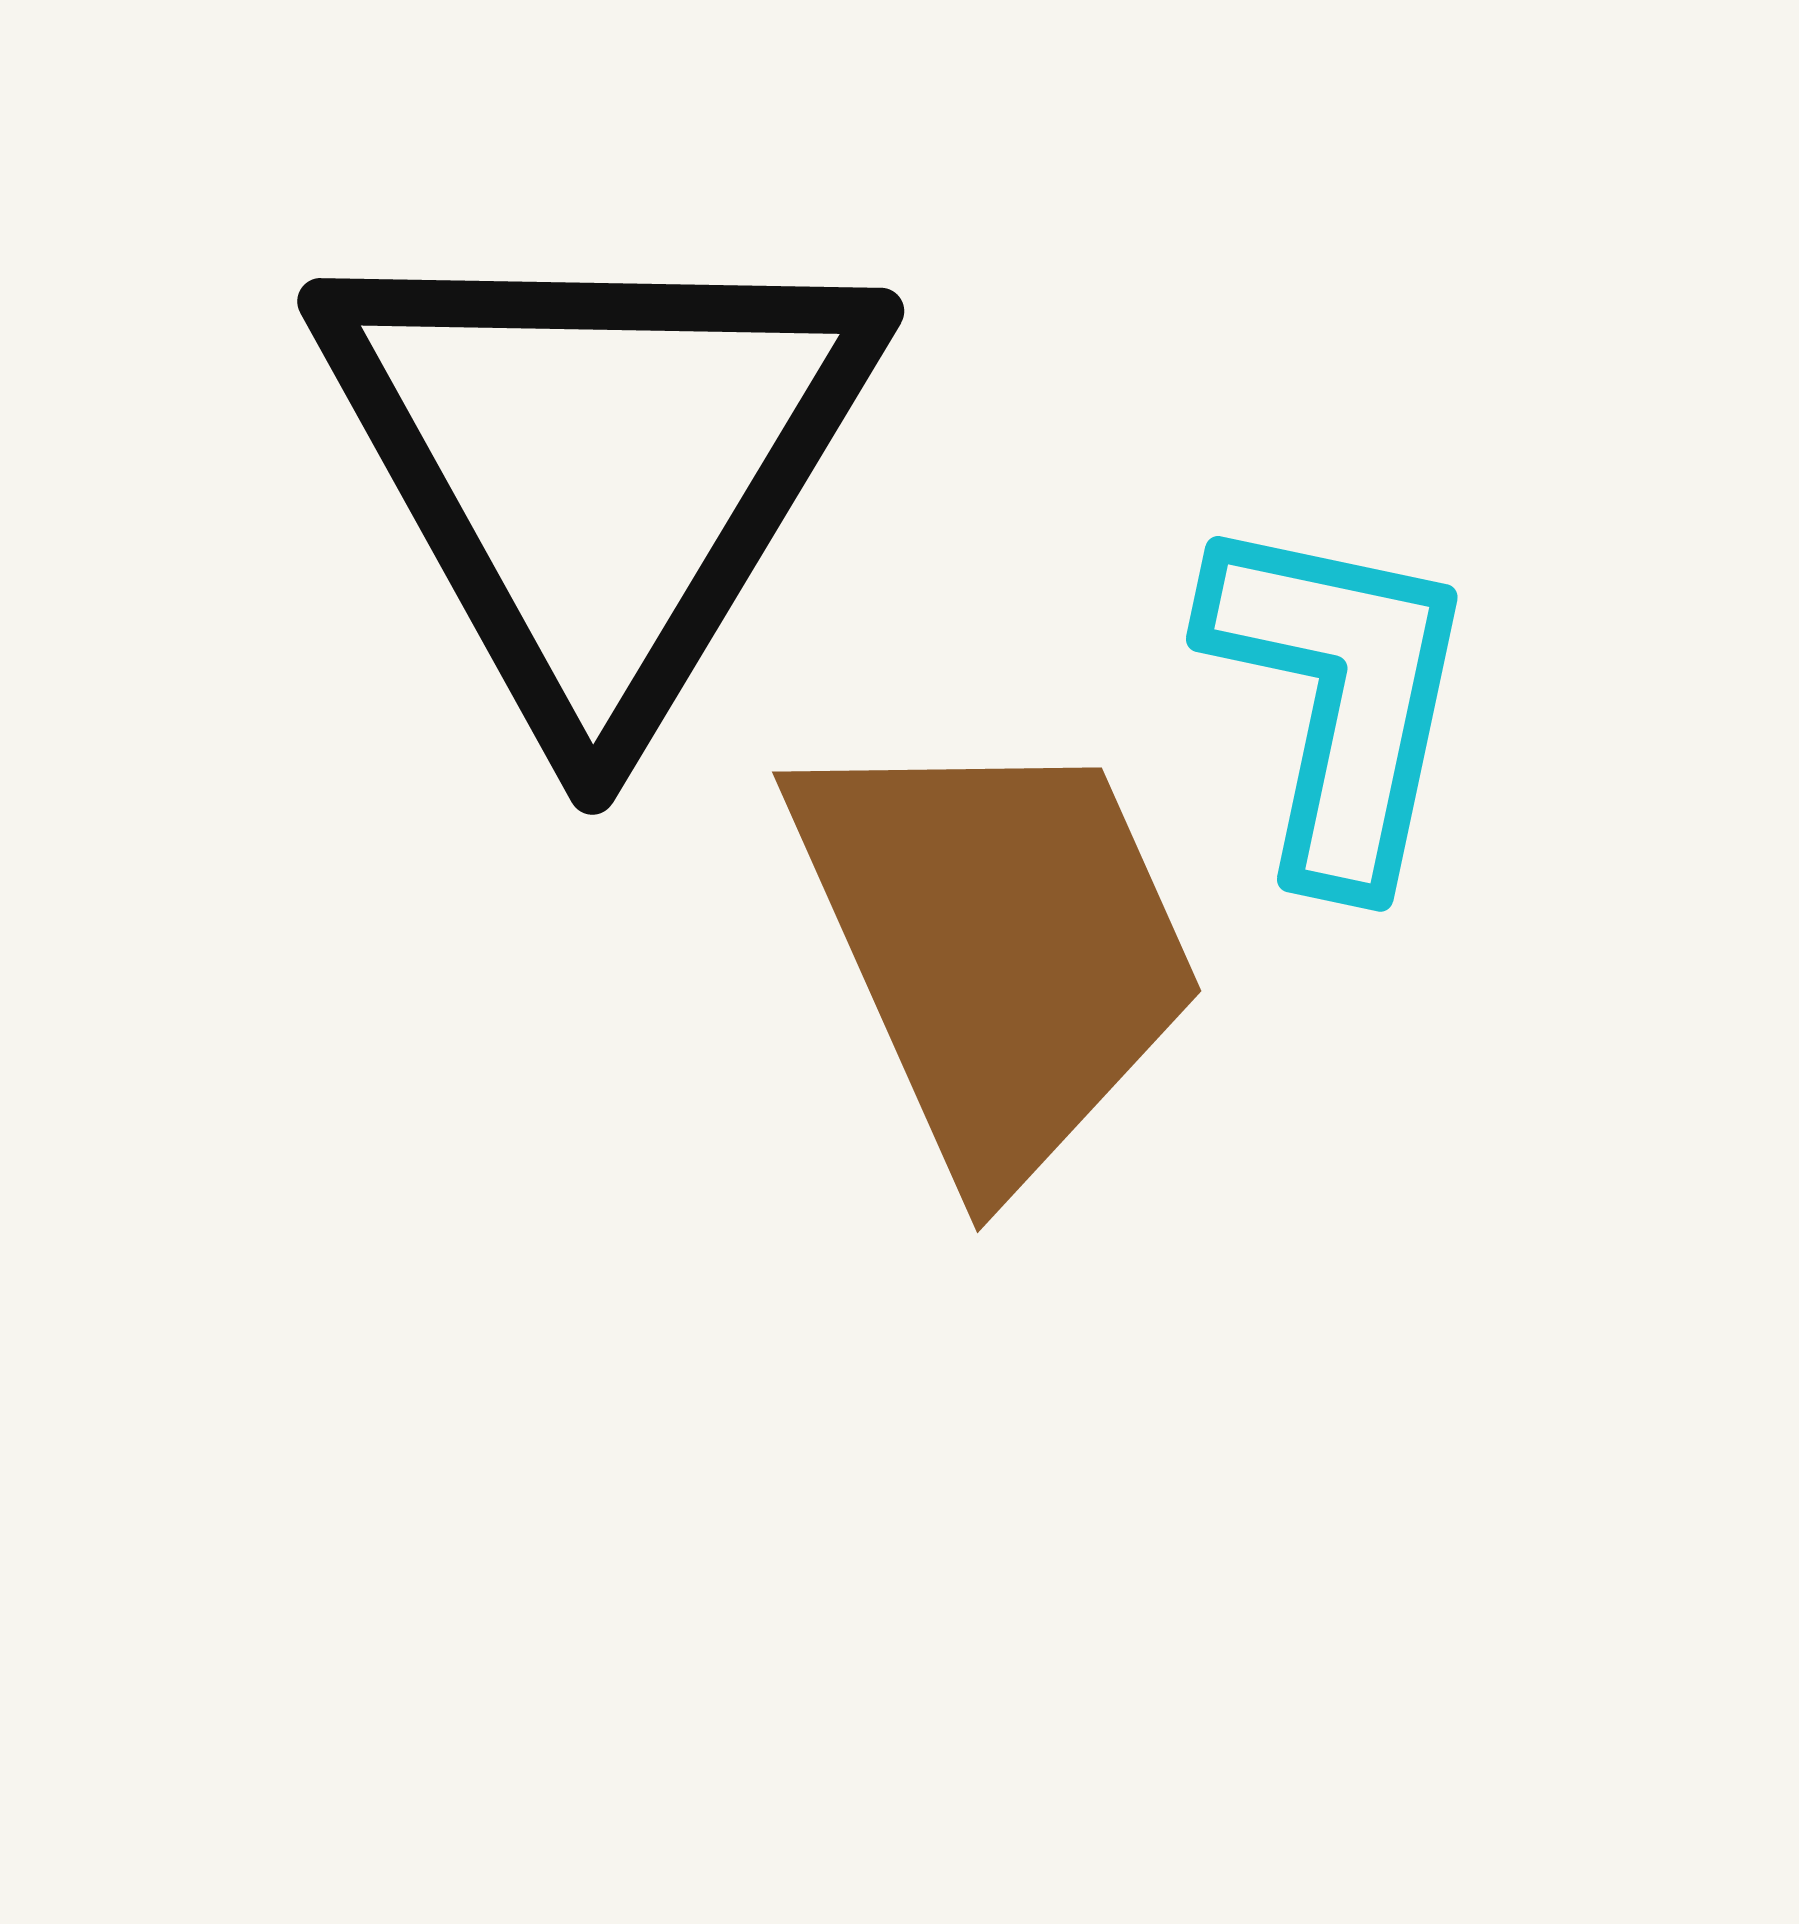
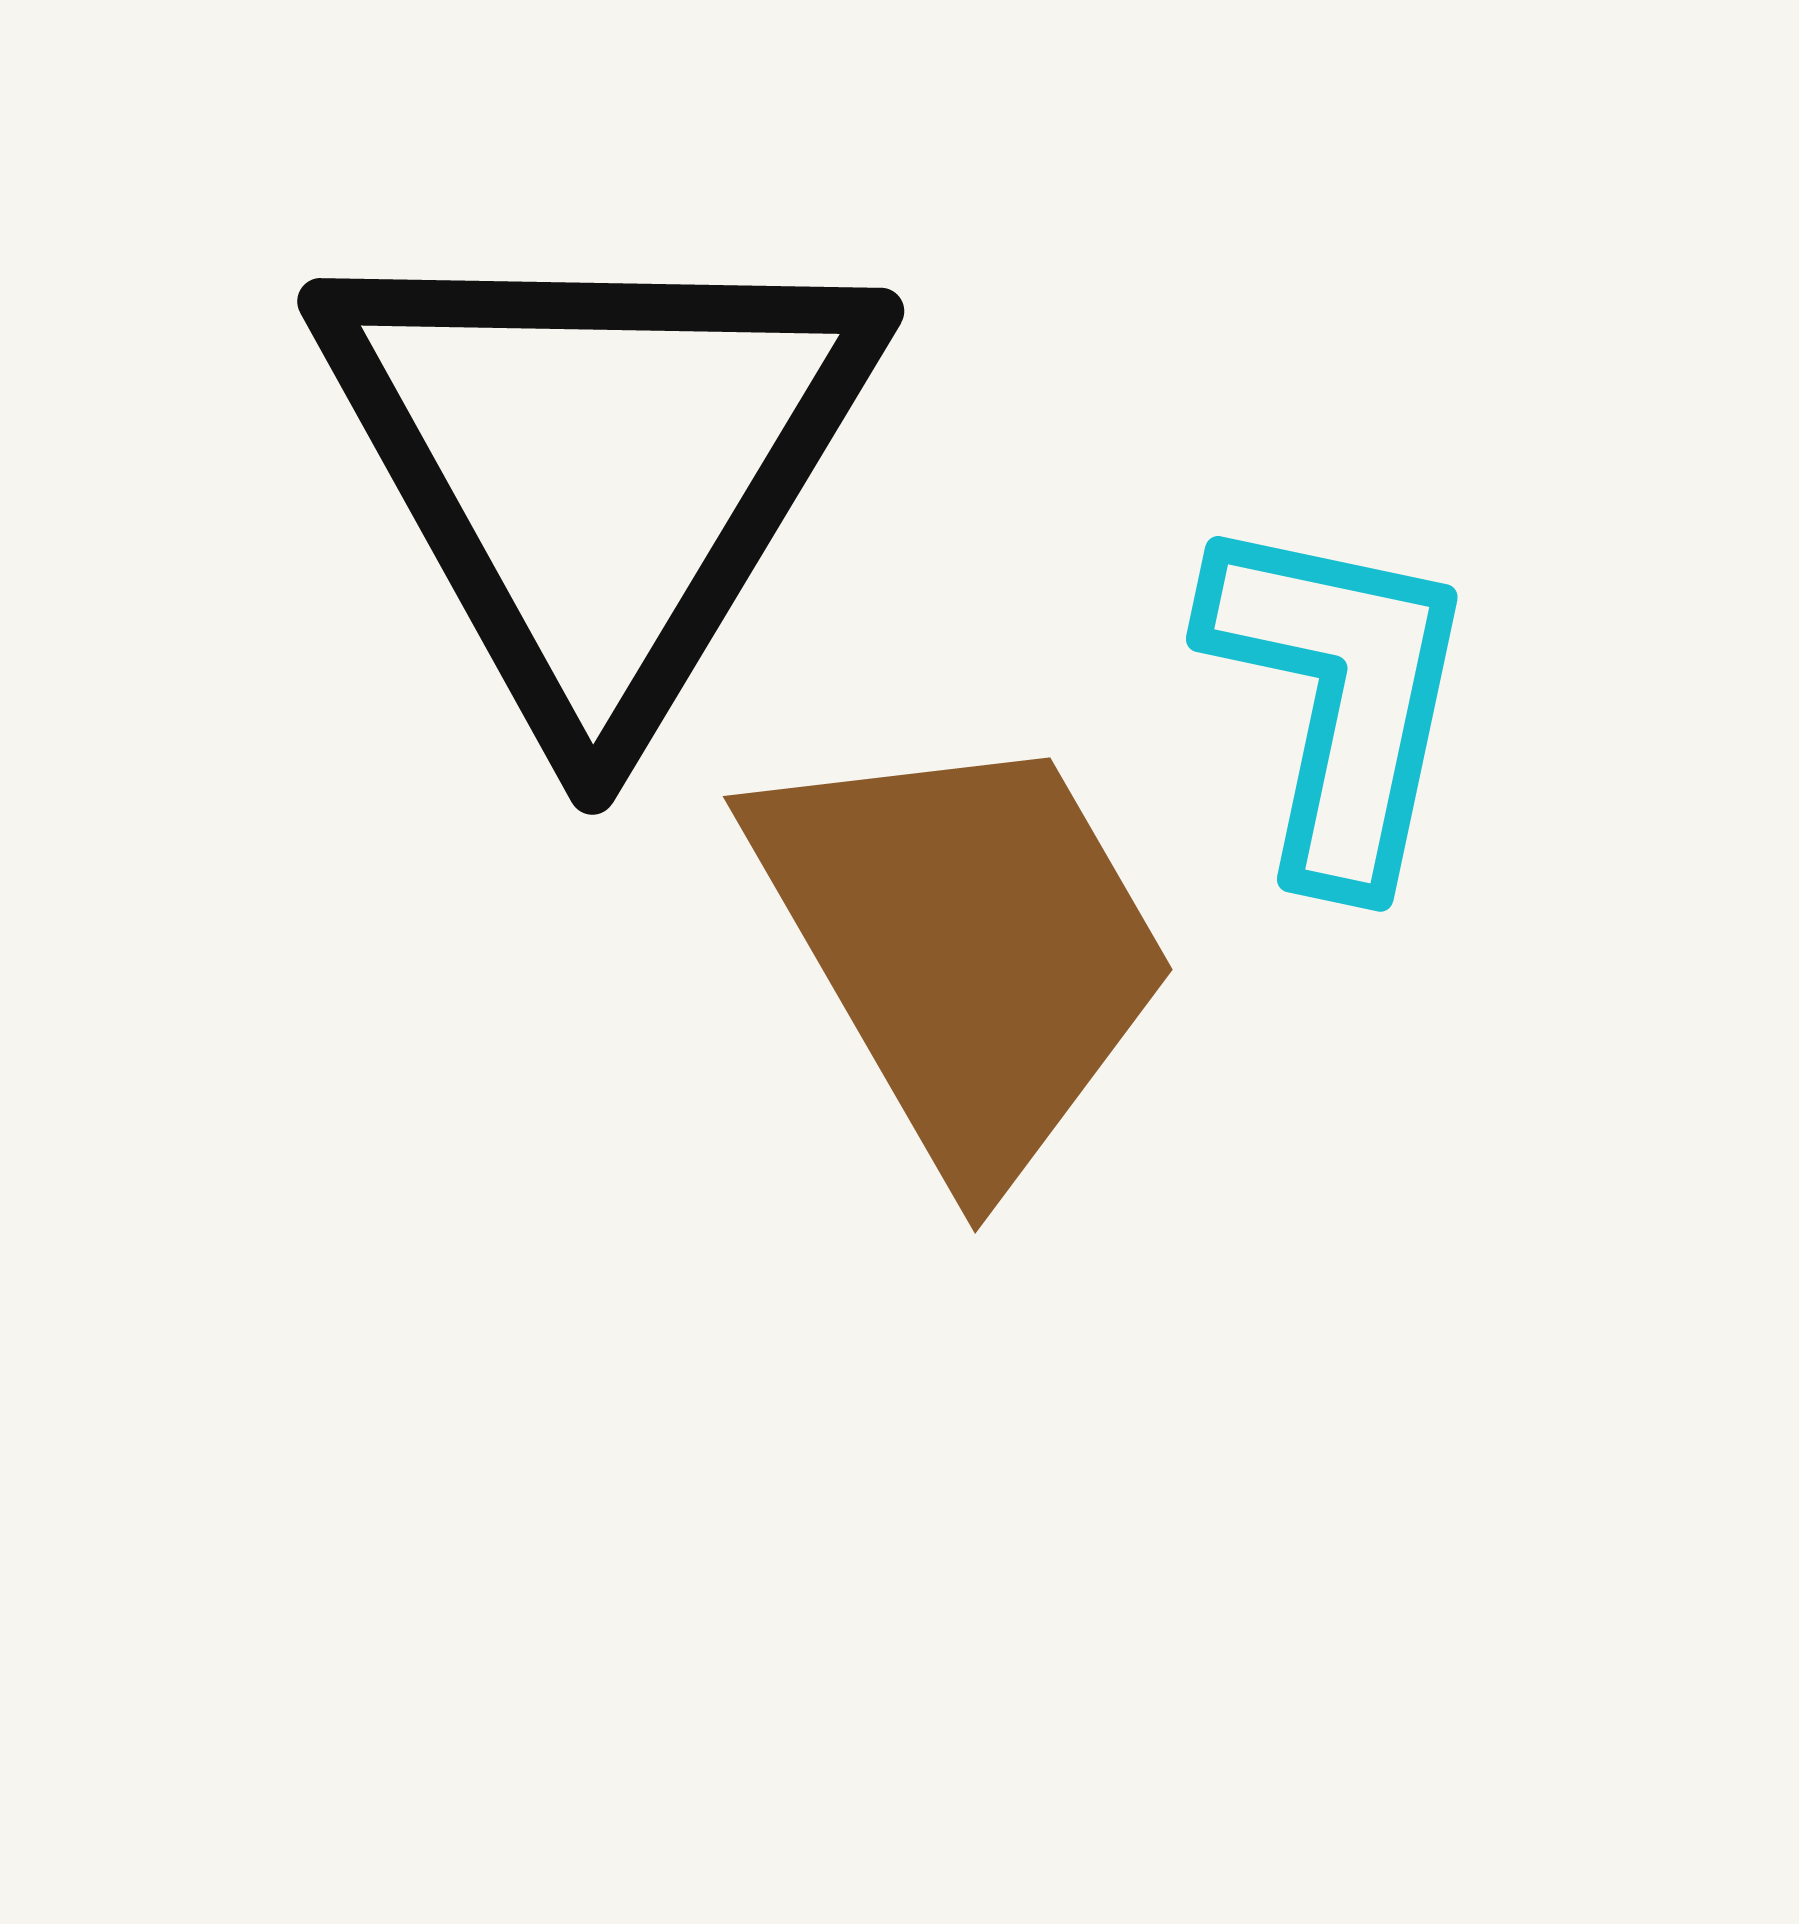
brown trapezoid: moved 32 px left; rotated 6 degrees counterclockwise
